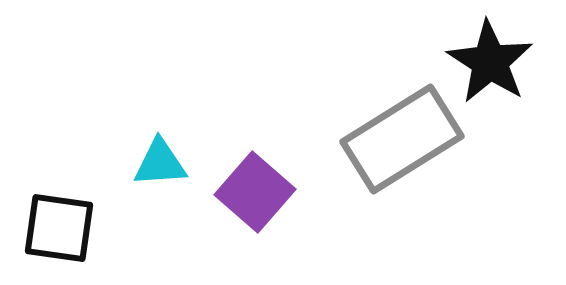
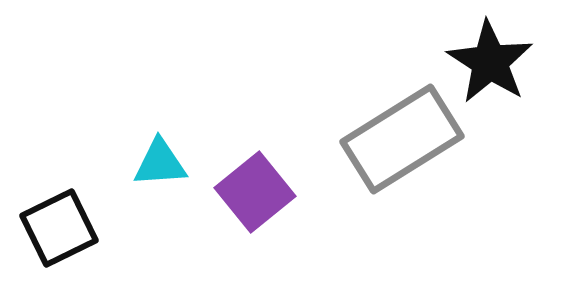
purple square: rotated 10 degrees clockwise
black square: rotated 34 degrees counterclockwise
